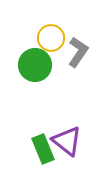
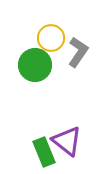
green rectangle: moved 1 px right, 3 px down
